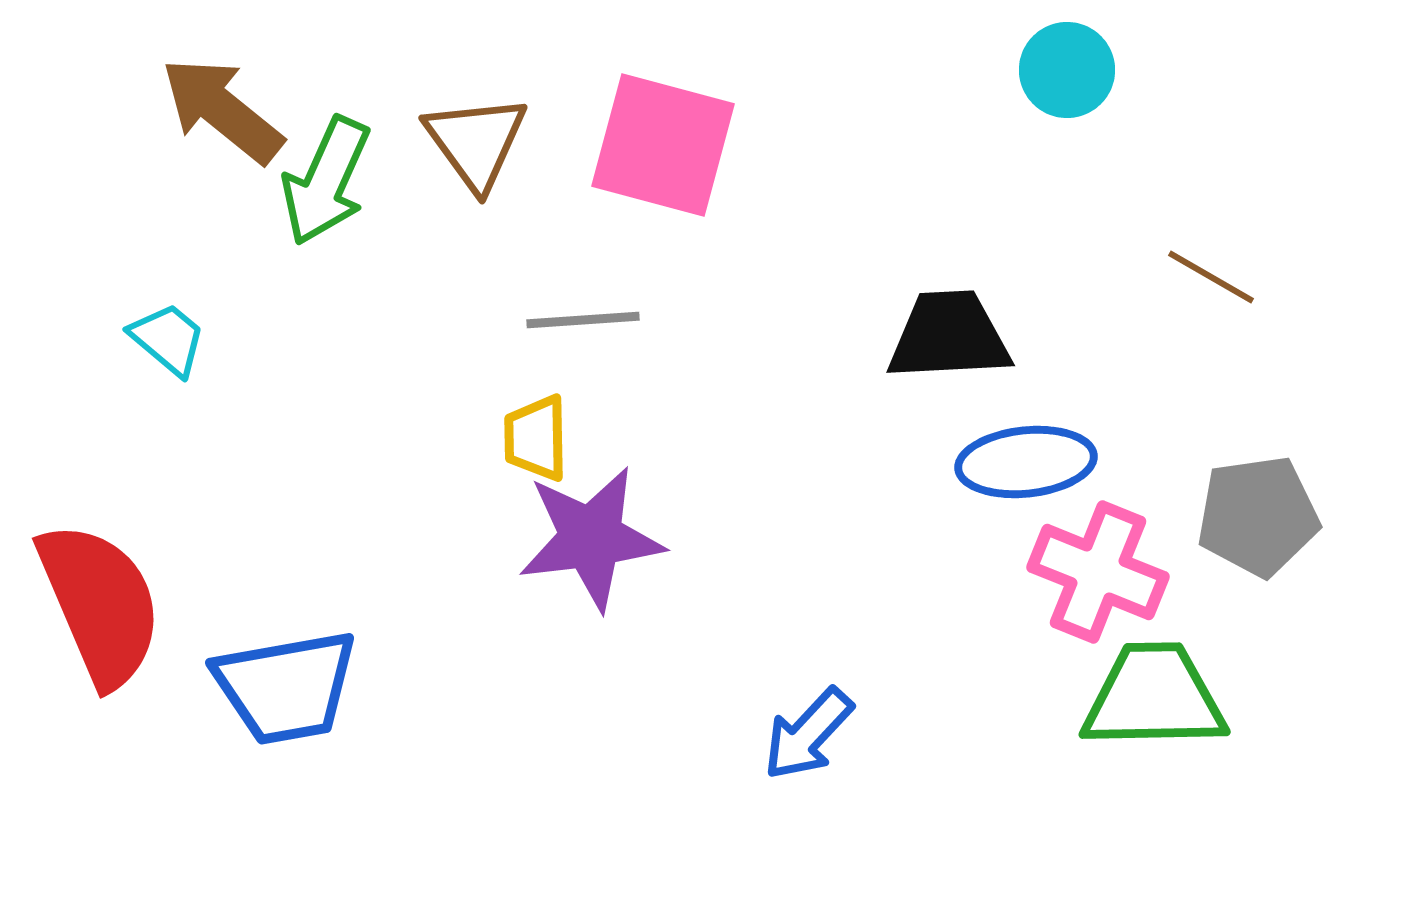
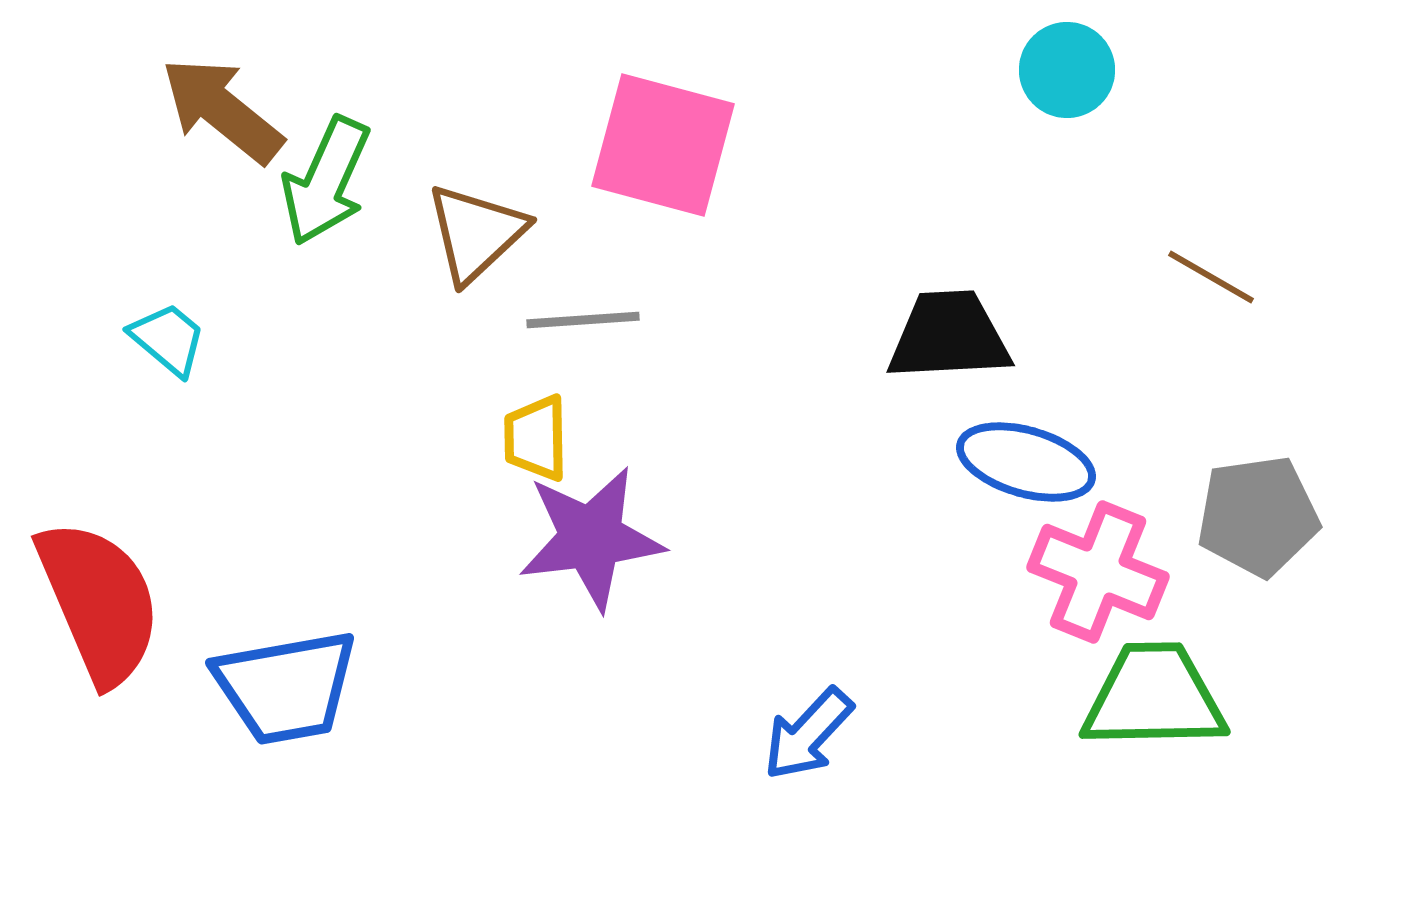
brown triangle: moved 91 px down; rotated 23 degrees clockwise
blue ellipse: rotated 22 degrees clockwise
red semicircle: moved 1 px left, 2 px up
